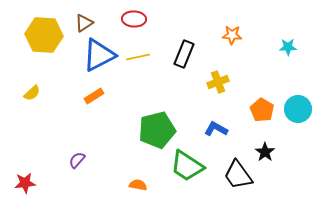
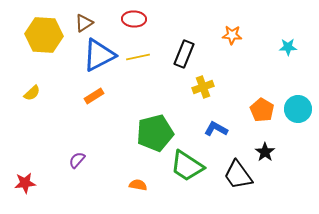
yellow cross: moved 15 px left, 5 px down
green pentagon: moved 2 px left, 3 px down
